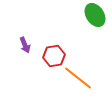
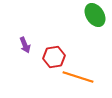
red hexagon: moved 1 px down
orange line: moved 1 px up; rotated 20 degrees counterclockwise
